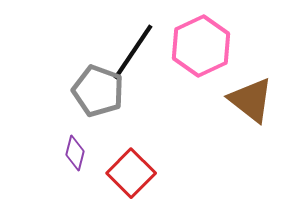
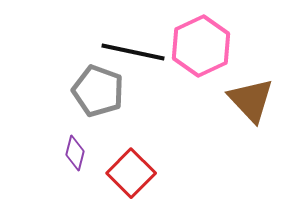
black line: rotated 68 degrees clockwise
brown triangle: rotated 9 degrees clockwise
